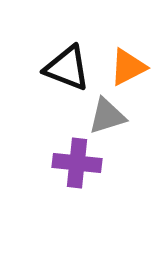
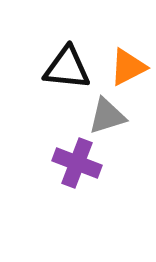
black triangle: rotated 15 degrees counterclockwise
purple cross: rotated 15 degrees clockwise
